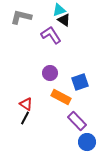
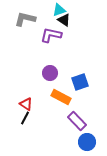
gray L-shape: moved 4 px right, 2 px down
purple L-shape: rotated 45 degrees counterclockwise
